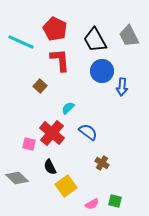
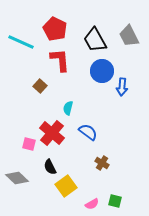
cyan semicircle: rotated 32 degrees counterclockwise
